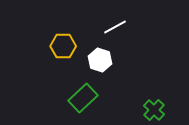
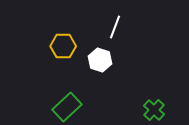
white line: rotated 40 degrees counterclockwise
green rectangle: moved 16 px left, 9 px down
